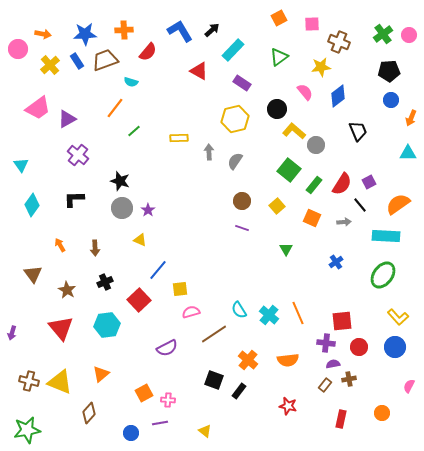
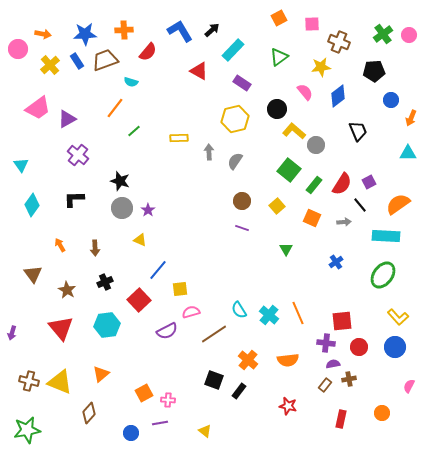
black pentagon at (389, 71): moved 15 px left
purple semicircle at (167, 348): moved 17 px up
